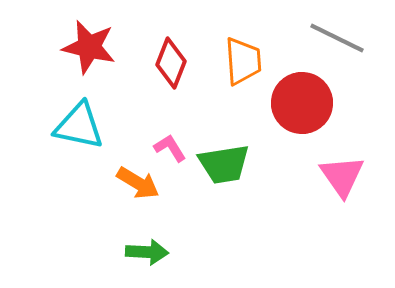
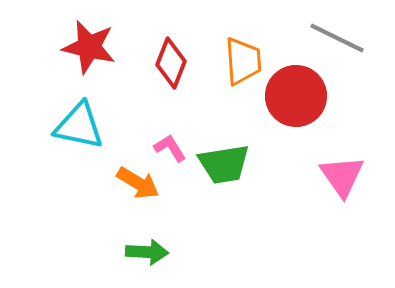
red circle: moved 6 px left, 7 px up
